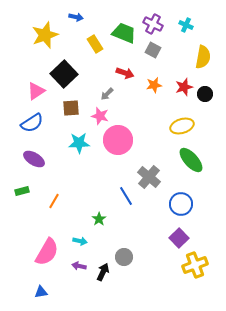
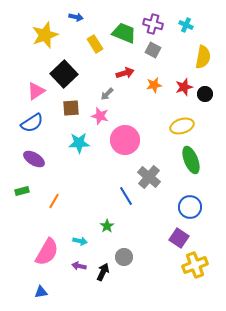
purple cross: rotated 12 degrees counterclockwise
red arrow: rotated 36 degrees counterclockwise
pink circle: moved 7 px right
green ellipse: rotated 20 degrees clockwise
blue circle: moved 9 px right, 3 px down
green star: moved 8 px right, 7 px down
purple square: rotated 12 degrees counterclockwise
